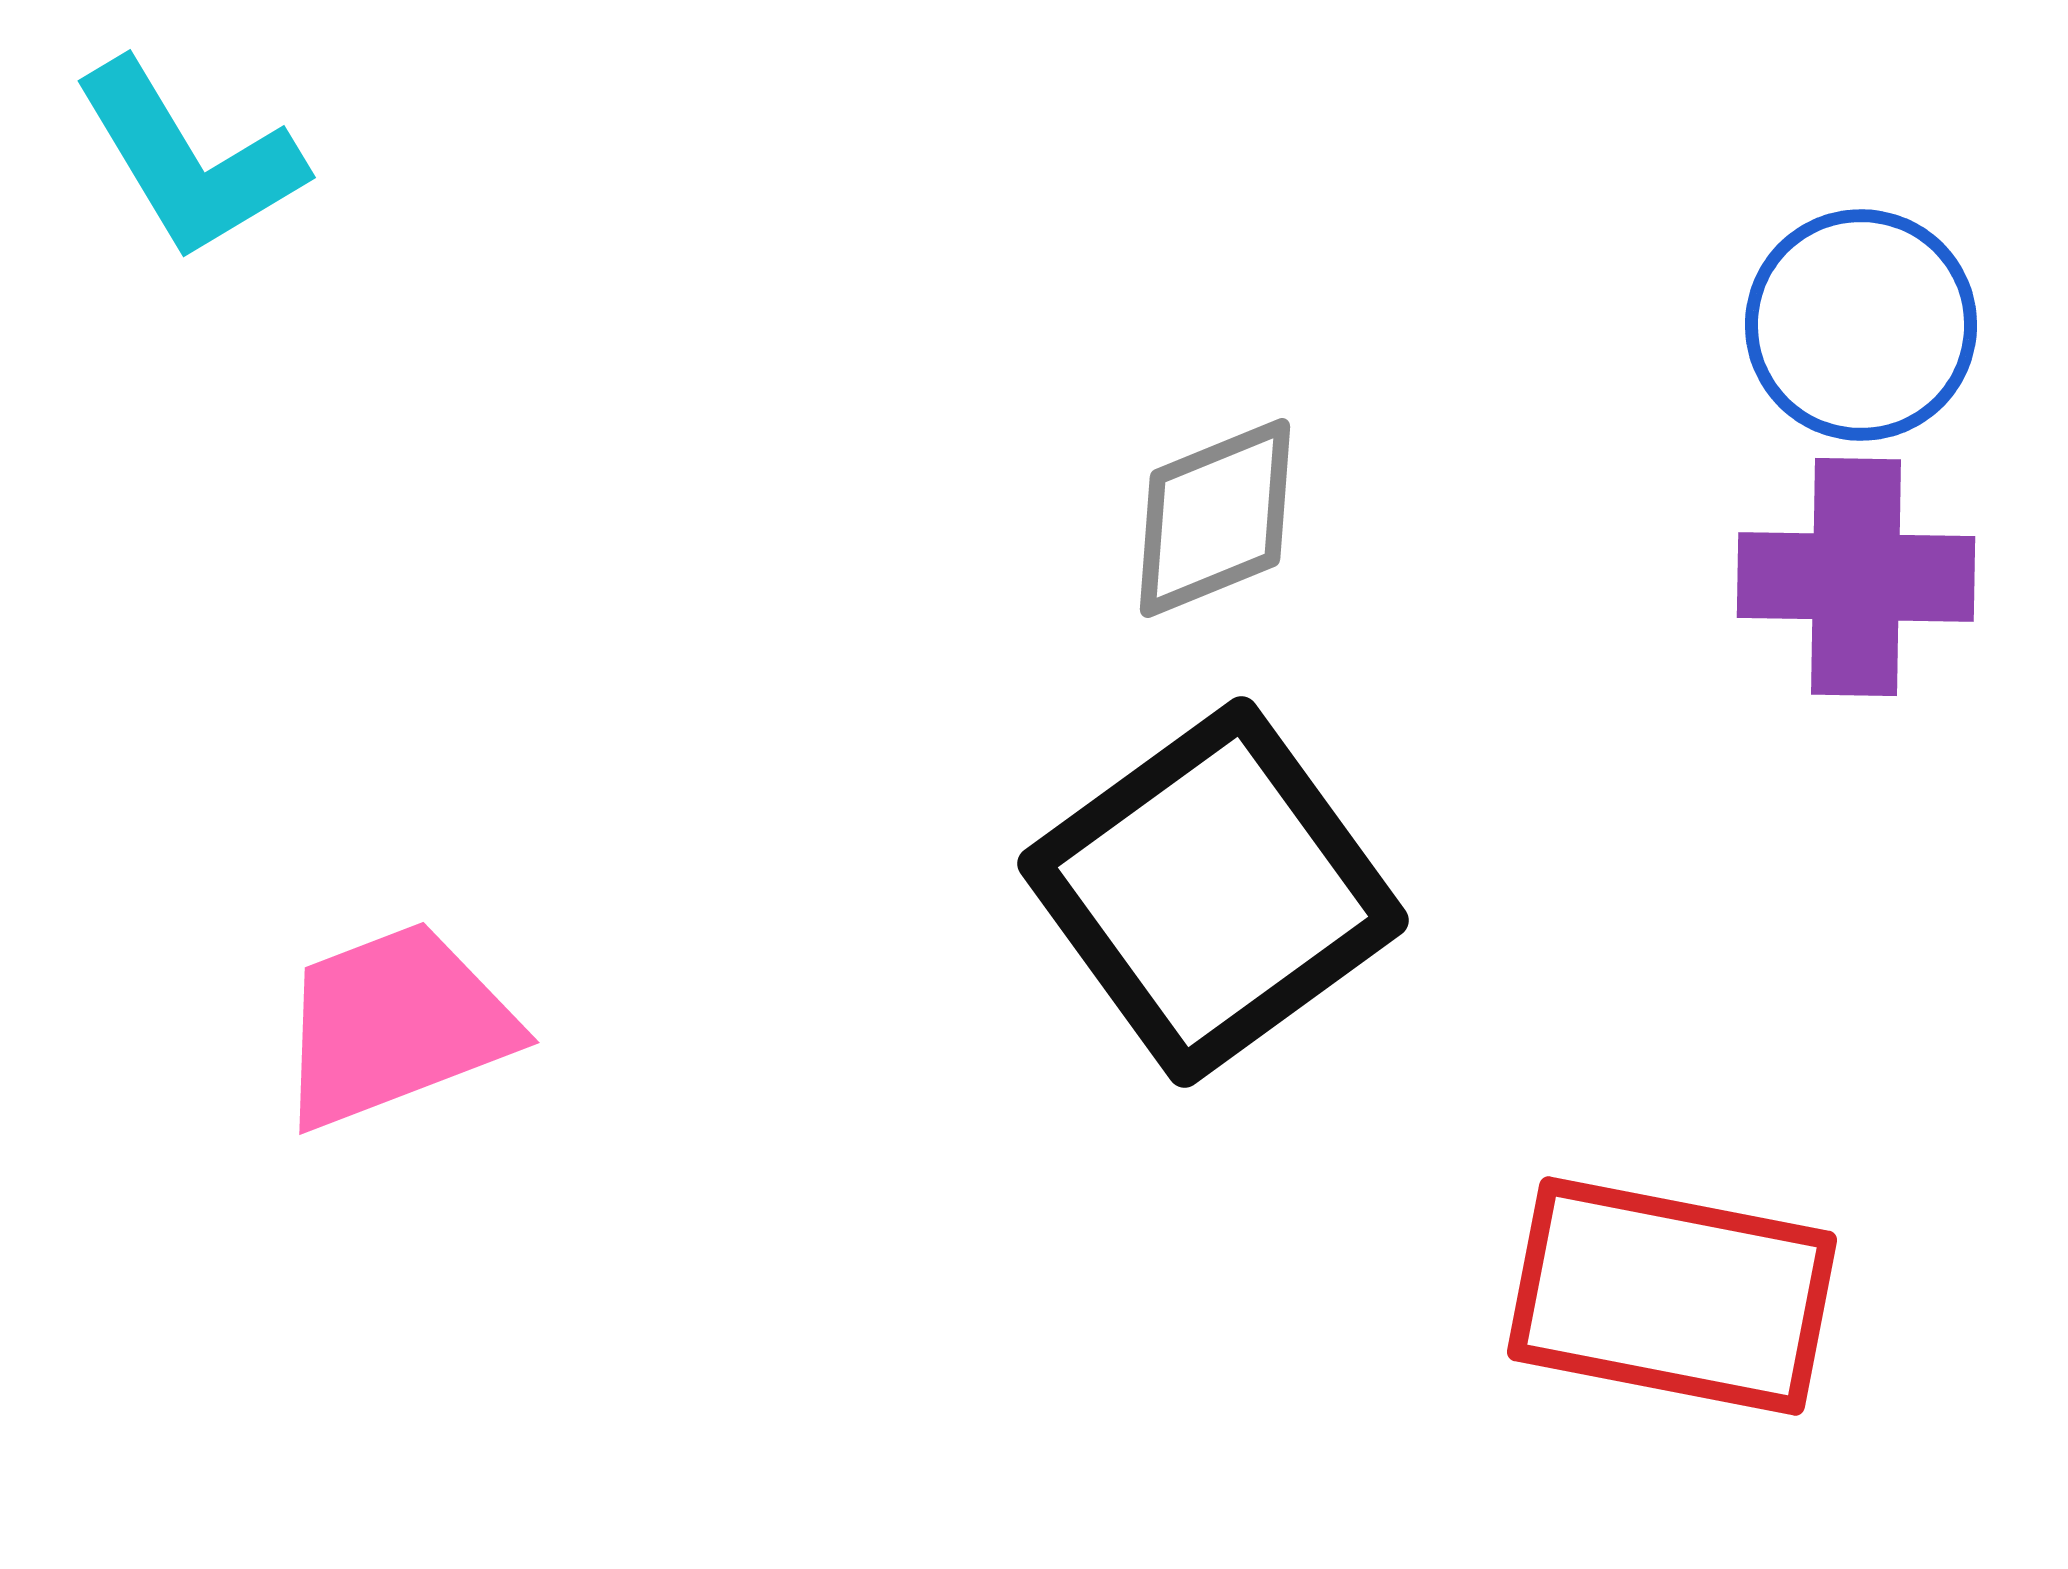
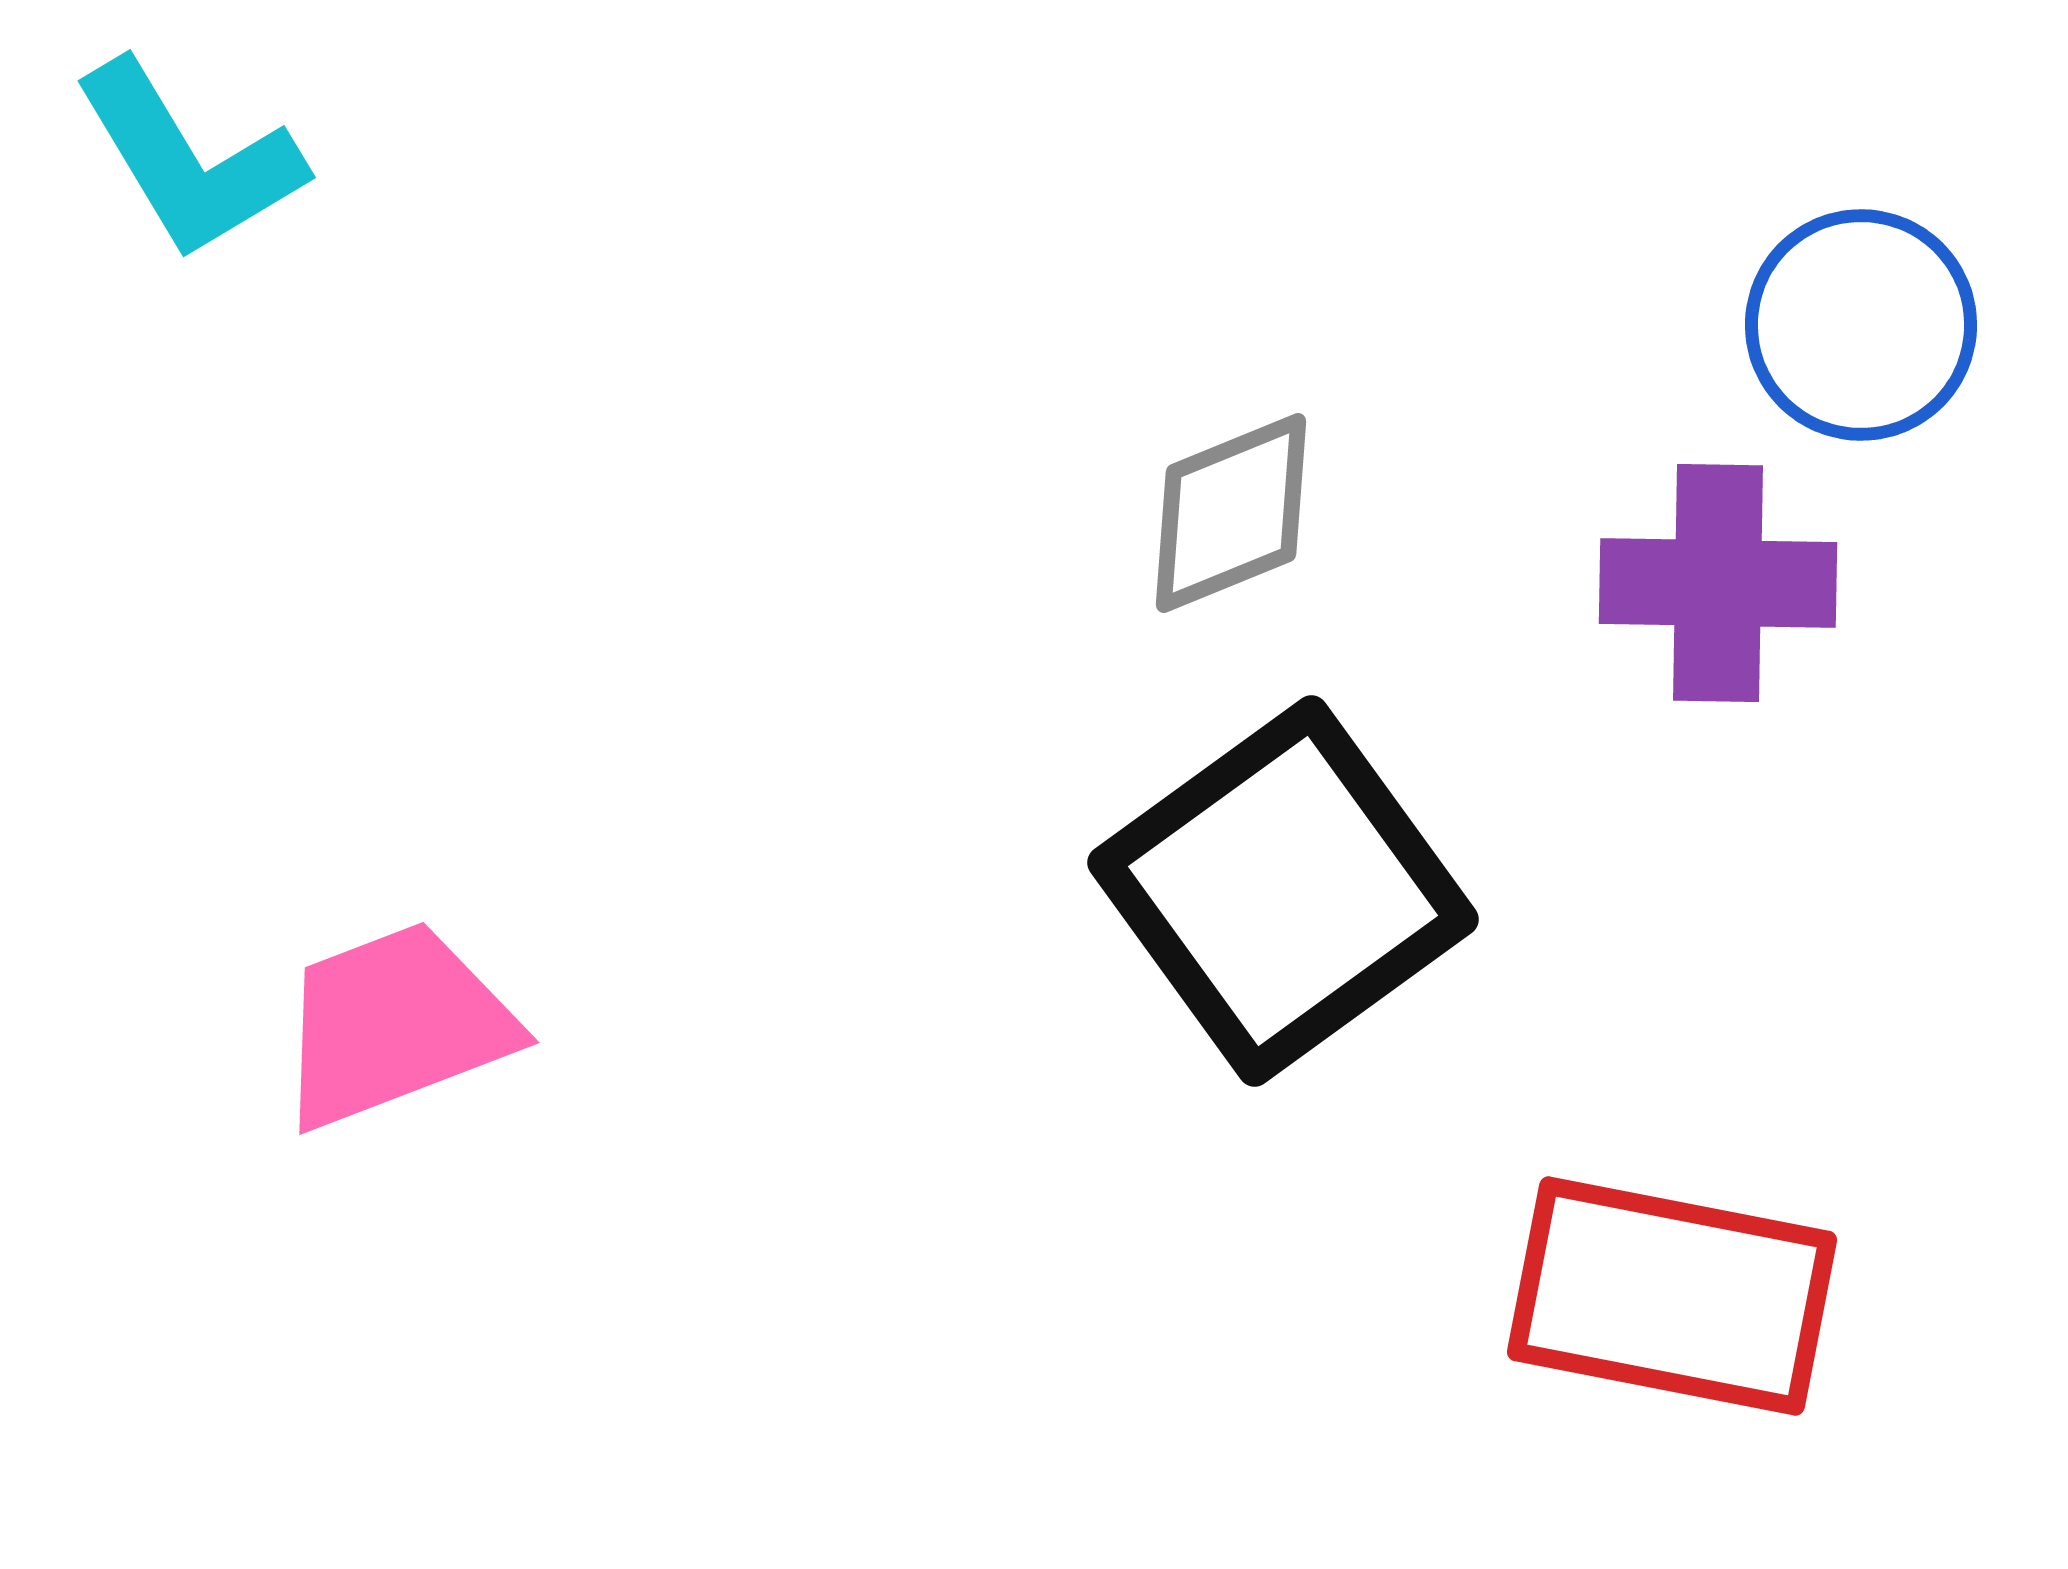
gray diamond: moved 16 px right, 5 px up
purple cross: moved 138 px left, 6 px down
black square: moved 70 px right, 1 px up
